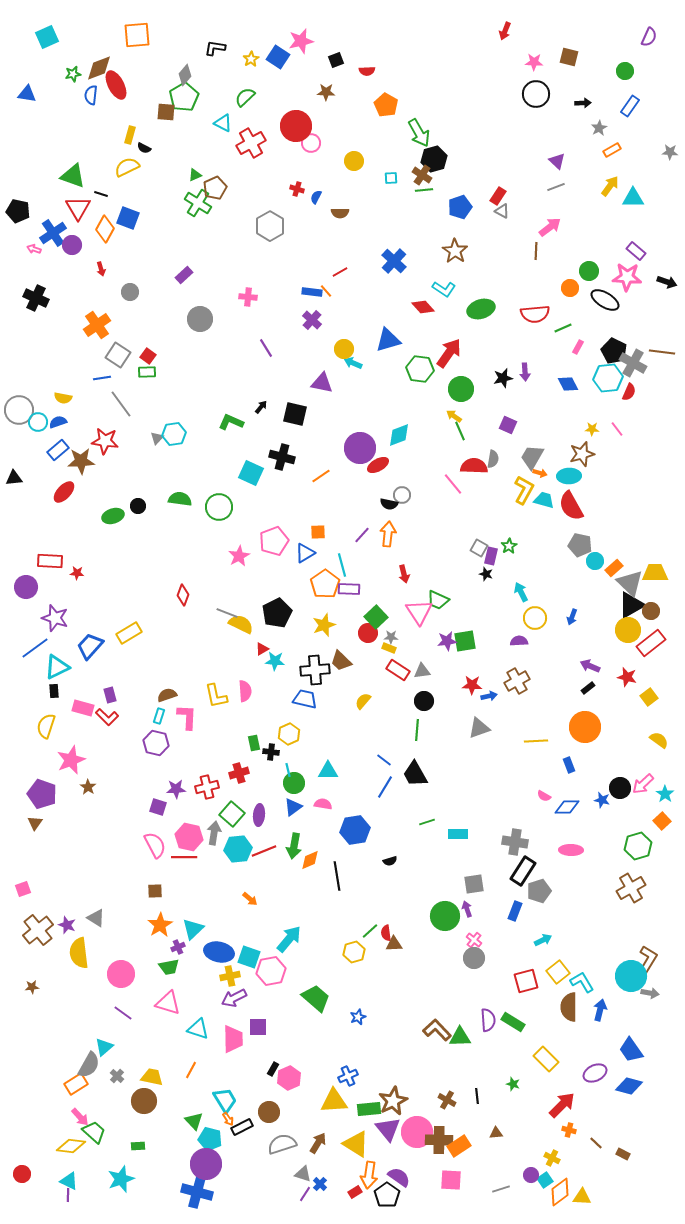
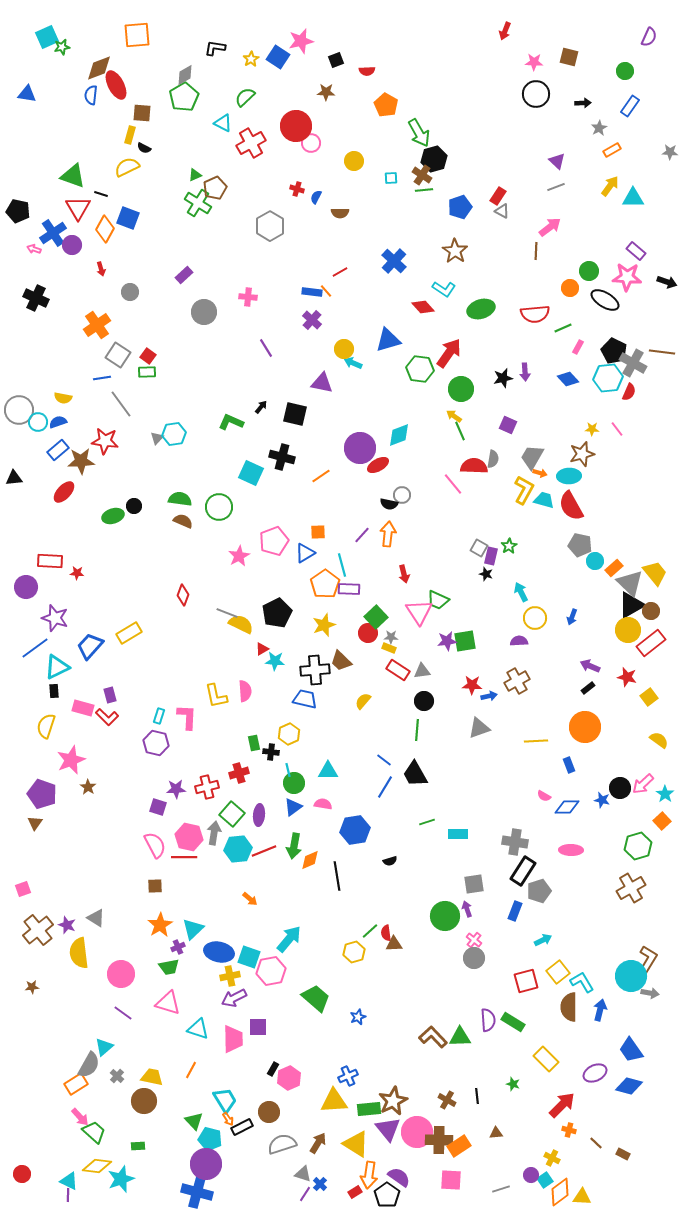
green star at (73, 74): moved 11 px left, 27 px up
gray diamond at (185, 75): rotated 20 degrees clockwise
brown square at (166, 112): moved 24 px left, 1 px down
gray circle at (200, 319): moved 4 px right, 7 px up
blue diamond at (568, 384): moved 5 px up; rotated 15 degrees counterclockwise
black circle at (138, 506): moved 4 px left
yellow trapezoid at (655, 573): rotated 52 degrees clockwise
brown semicircle at (167, 695): moved 16 px right, 174 px up; rotated 42 degrees clockwise
brown square at (155, 891): moved 5 px up
brown L-shape at (437, 1030): moved 4 px left, 7 px down
yellow diamond at (71, 1146): moved 26 px right, 20 px down
